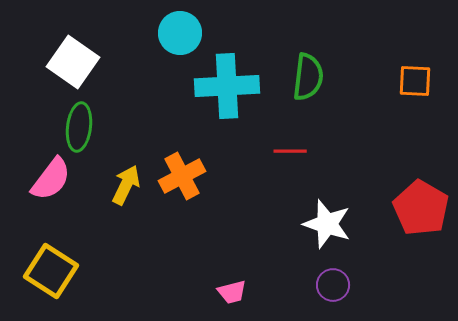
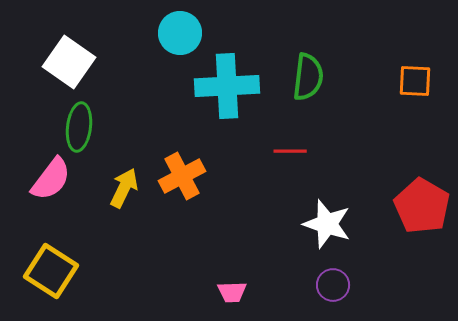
white square: moved 4 px left
yellow arrow: moved 2 px left, 3 px down
red pentagon: moved 1 px right, 2 px up
pink trapezoid: rotated 12 degrees clockwise
